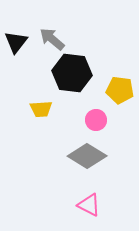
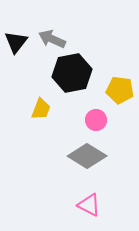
gray arrow: rotated 16 degrees counterclockwise
black hexagon: rotated 18 degrees counterclockwise
yellow trapezoid: rotated 65 degrees counterclockwise
